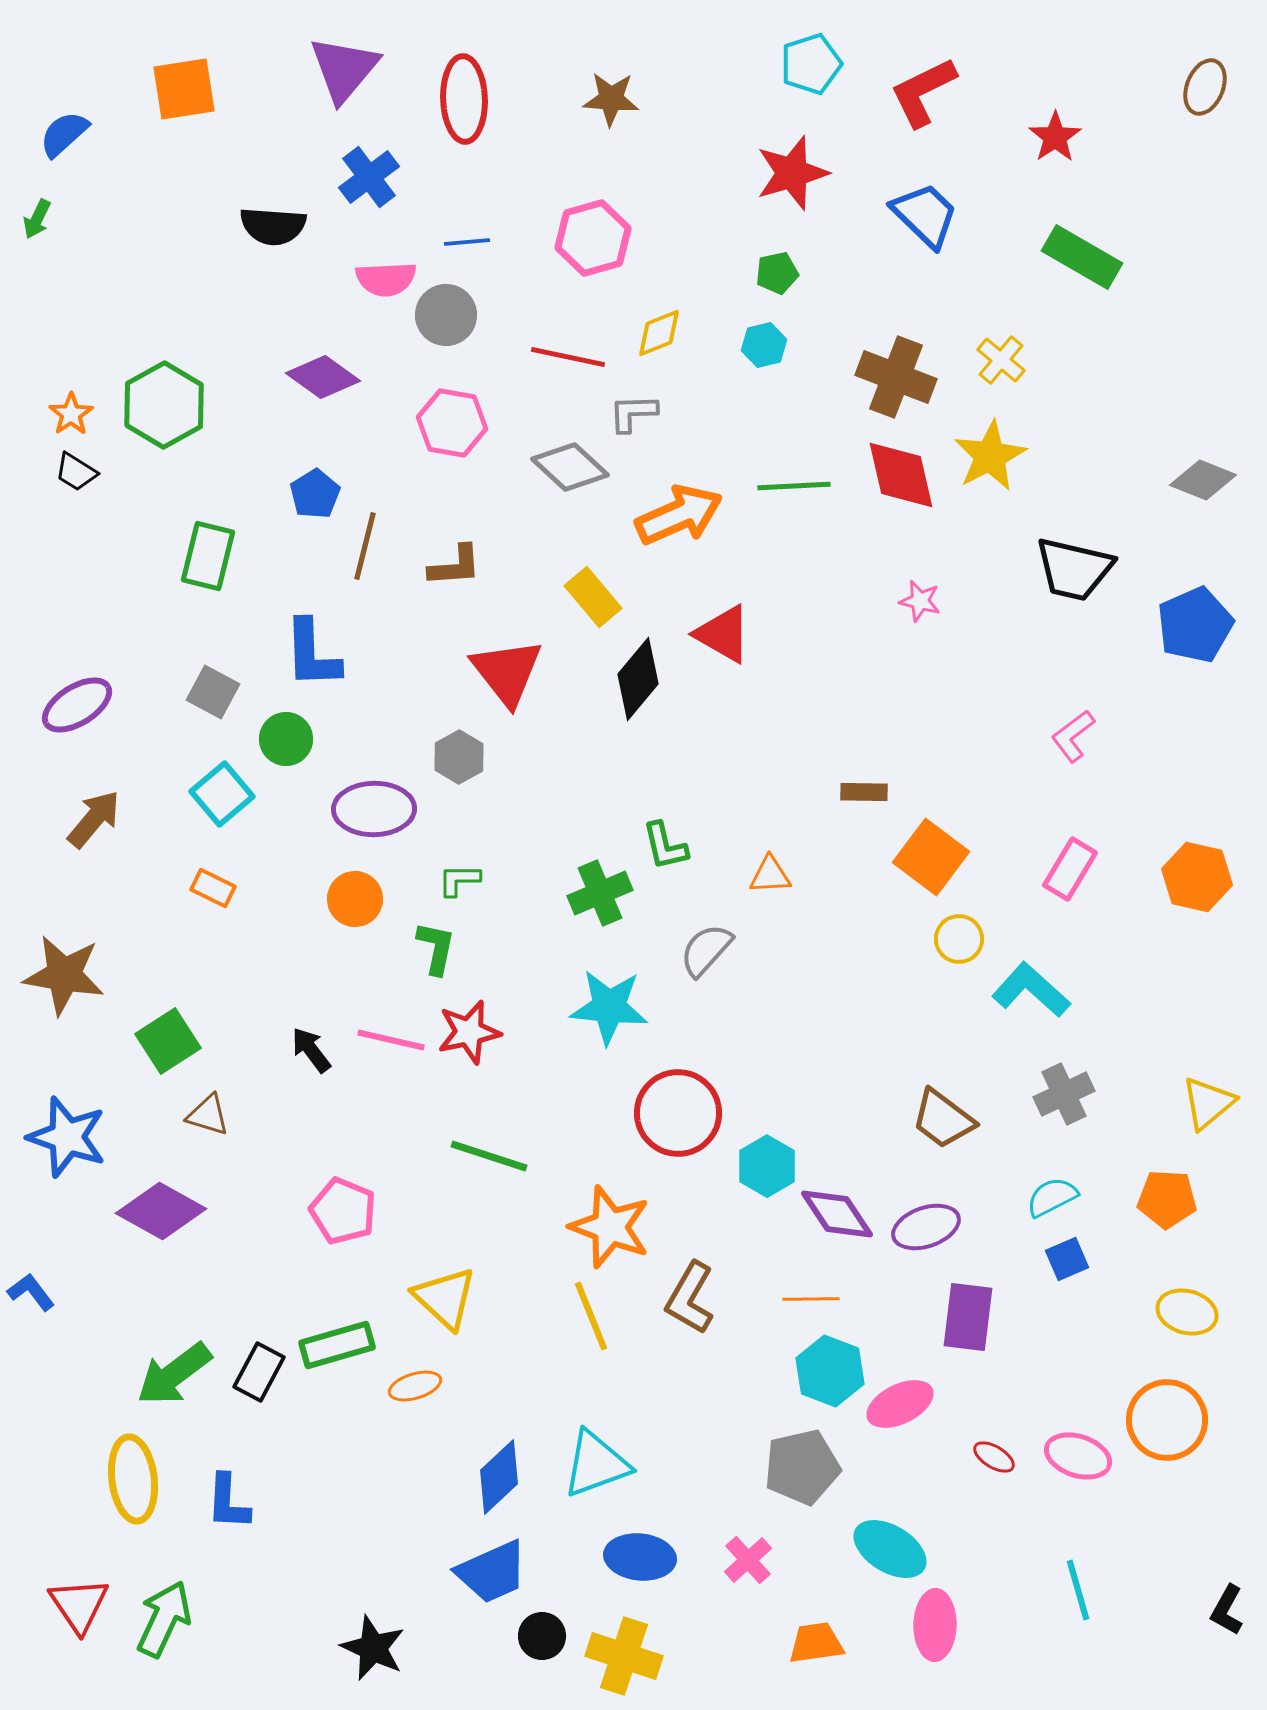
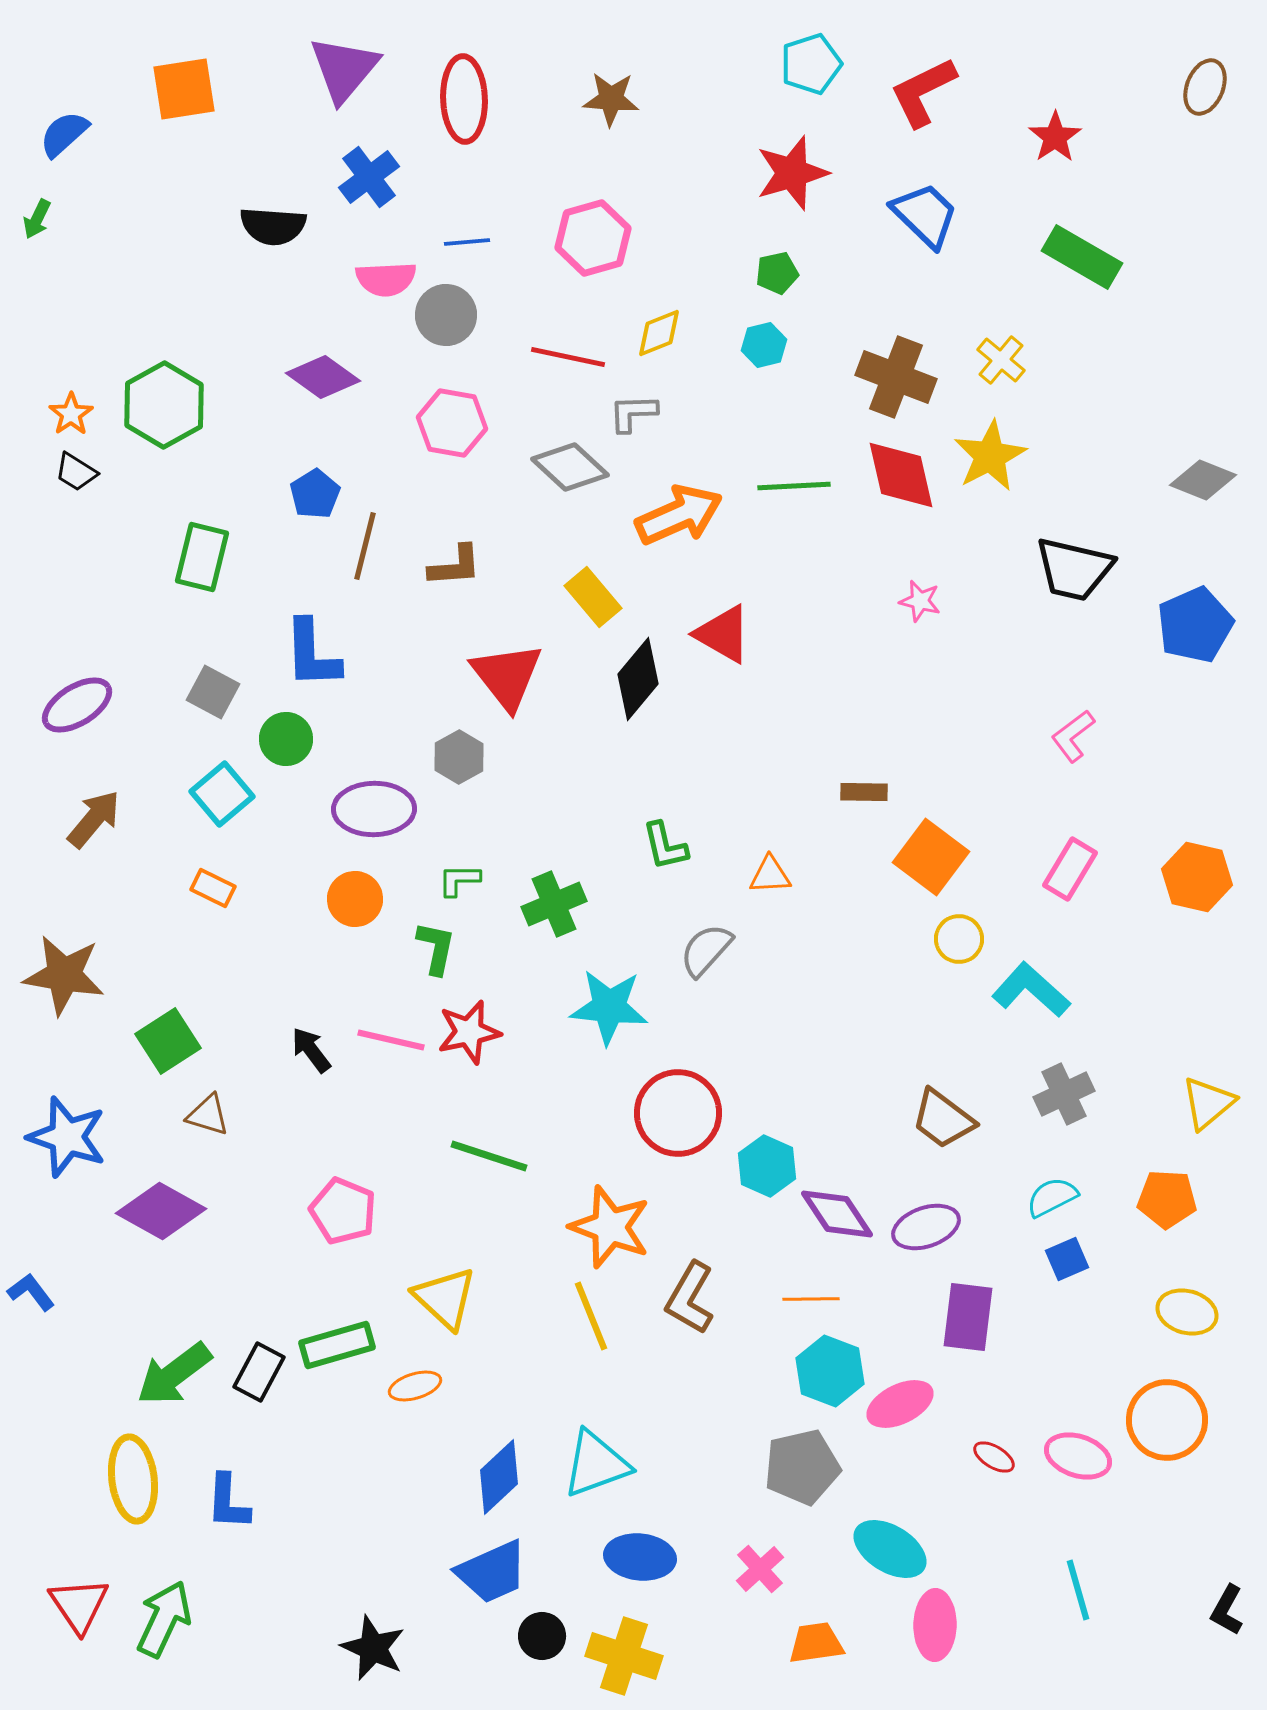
green rectangle at (208, 556): moved 6 px left, 1 px down
red triangle at (507, 672): moved 4 px down
green cross at (600, 893): moved 46 px left, 11 px down
cyan hexagon at (767, 1166): rotated 6 degrees counterclockwise
pink cross at (748, 1560): moved 12 px right, 9 px down
